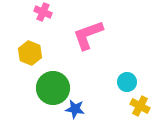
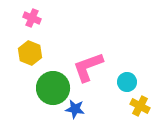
pink cross: moved 11 px left, 6 px down
pink L-shape: moved 32 px down
